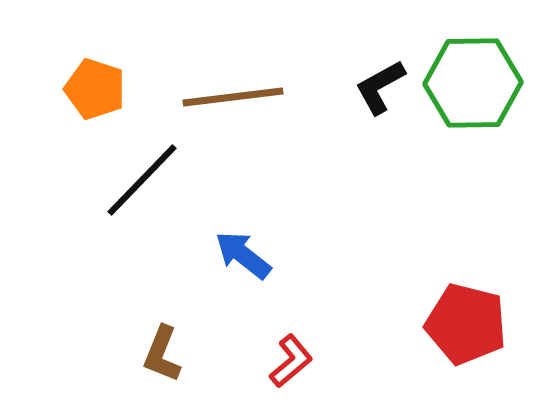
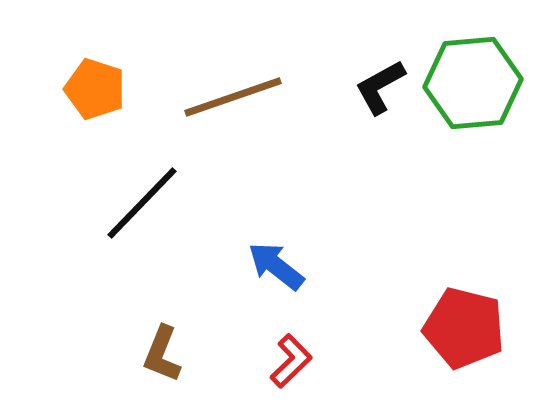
green hexagon: rotated 4 degrees counterclockwise
brown line: rotated 12 degrees counterclockwise
black line: moved 23 px down
blue arrow: moved 33 px right, 11 px down
red pentagon: moved 2 px left, 4 px down
red L-shape: rotated 4 degrees counterclockwise
